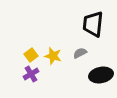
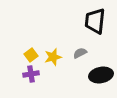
black trapezoid: moved 2 px right, 3 px up
yellow star: moved 1 px down; rotated 30 degrees counterclockwise
purple cross: rotated 21 degrees clockwise
